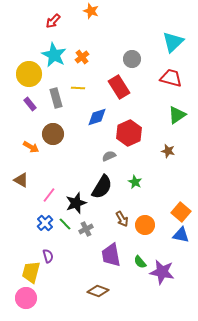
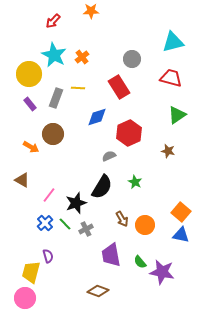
orange star: rotated 21 degrees counterclockwise
cyan triangle: rotated 30 degrees clockwise
gray rectangle: rotated 36 degrees clockwise
brown triangle: moved 1 px right
pink circle: moved 1 px left
